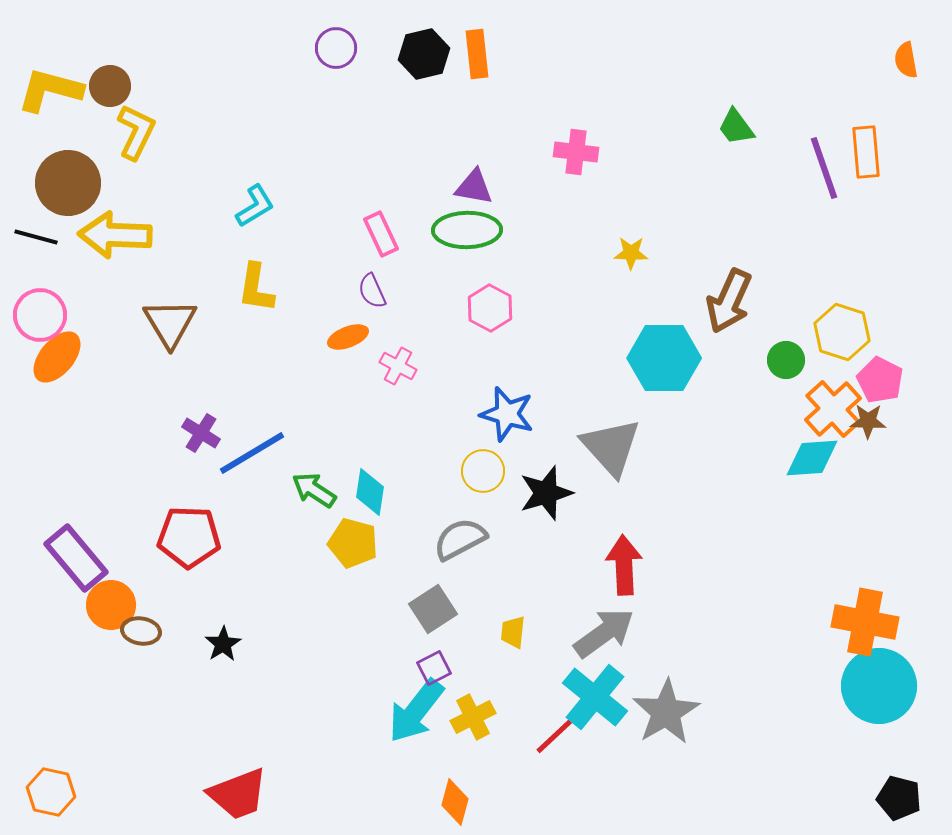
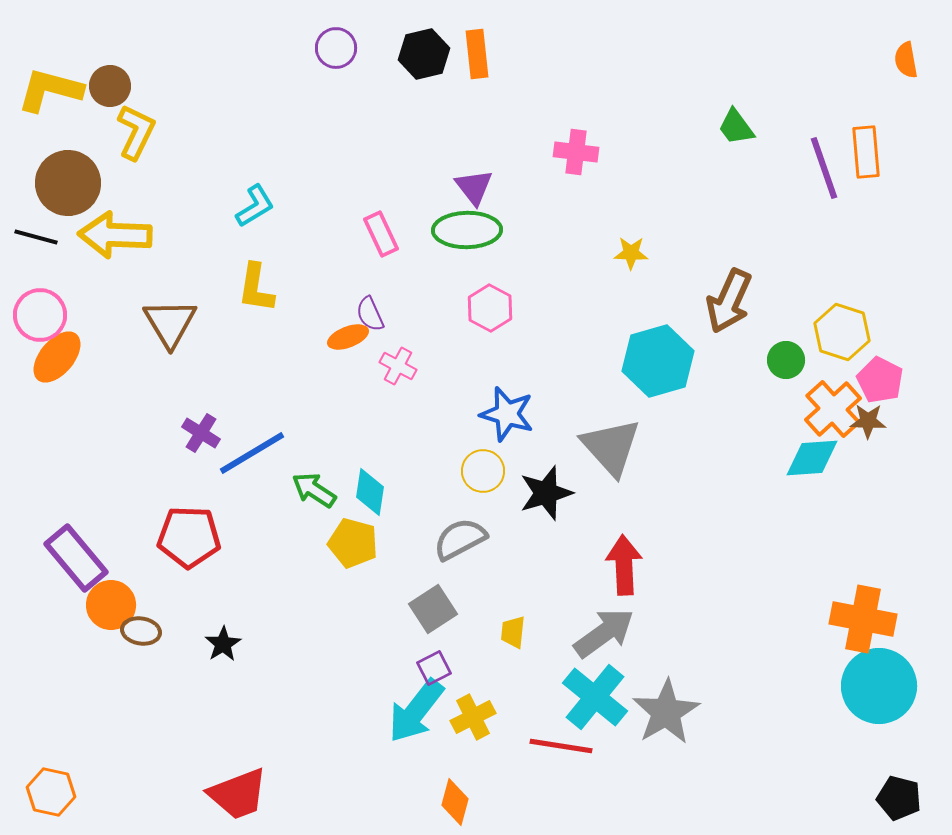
purple triangle at (474, 187): rotated 42 degrees clockwise
purple semicircle at (372, 291): moved 2 px left, 23 px down
cyan hexagon at (664, 358): moved 6 px left, 3 px down; rotated 16 degrees counterclockwise
orange cross at (865, 622): moved 2 px left, 3 px up
red line at (561, 730): moved 16 px down; rotated 52 degrees clockwise
